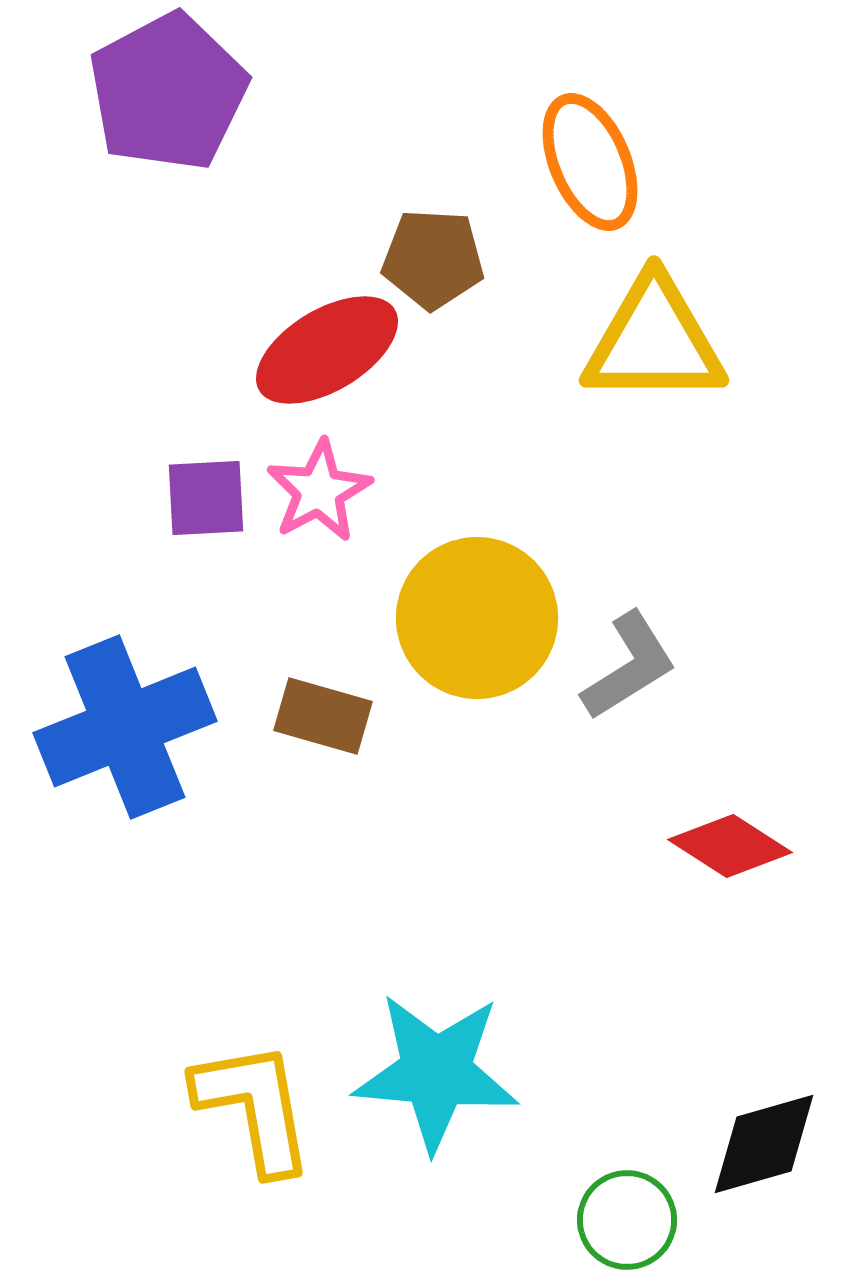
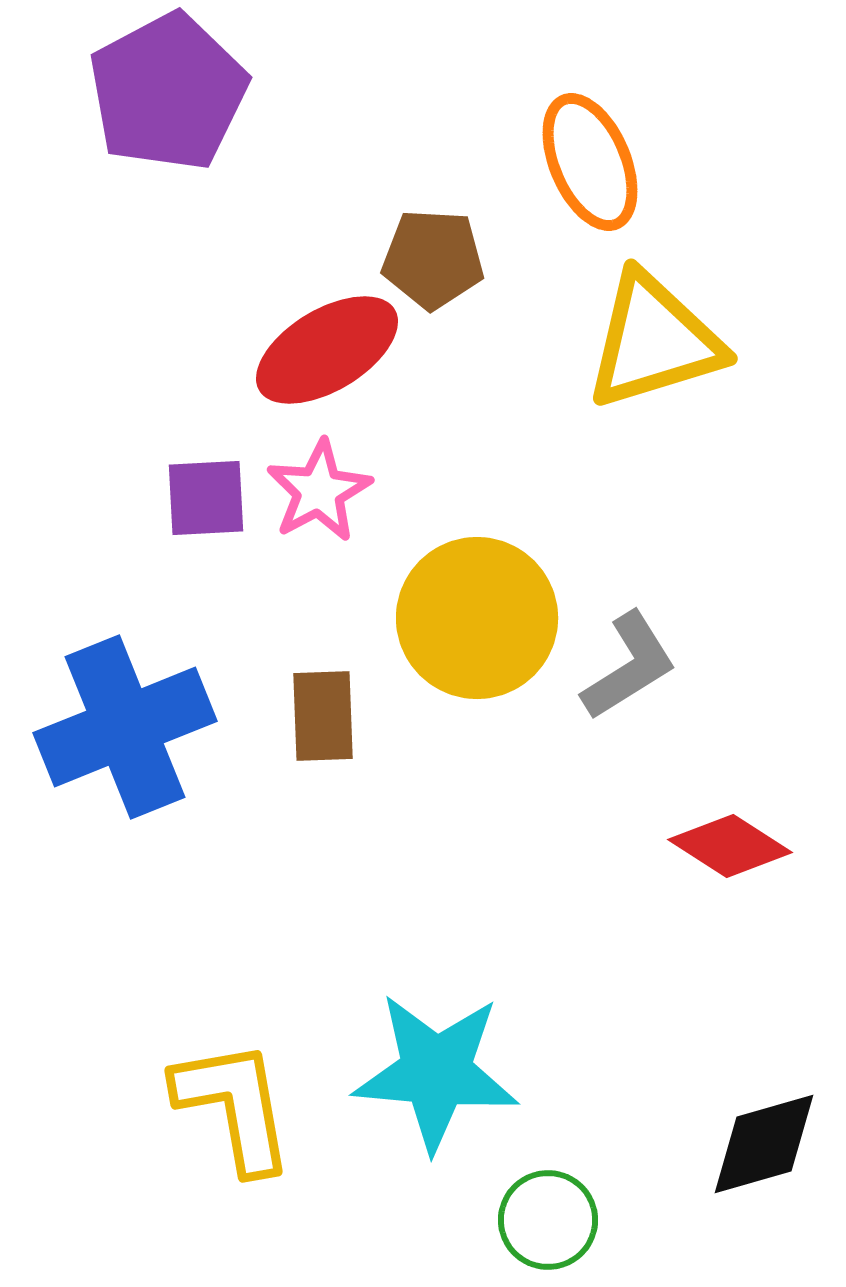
yellow triangle: rotated 17 degrees counterclockwise
brown rectangle: rotated 72 degrees clockwise
yellow L-shape: moved 20 px left, 1 px up
green circle: moved 79 px left
